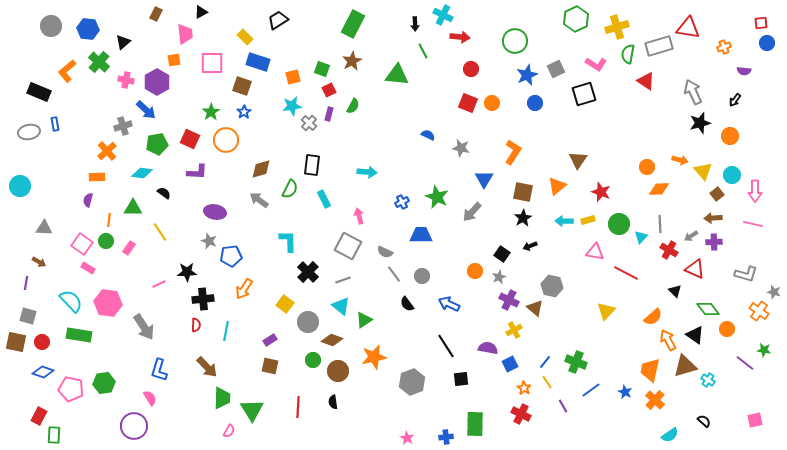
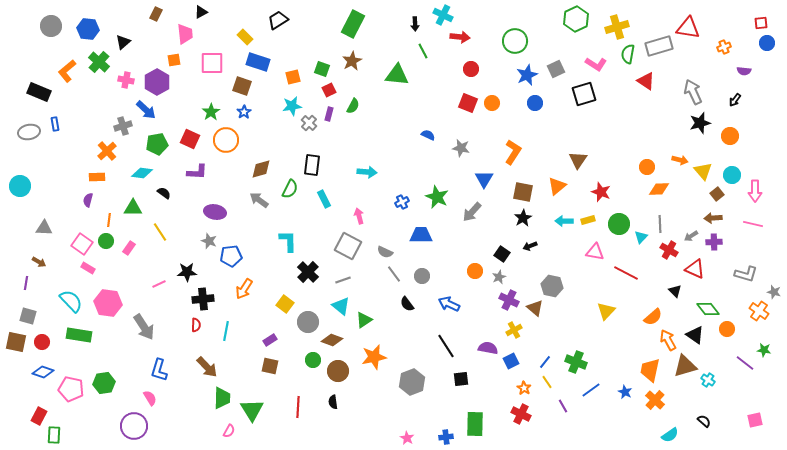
blue square at (510, 364): moved 1 px right, 3 px up
